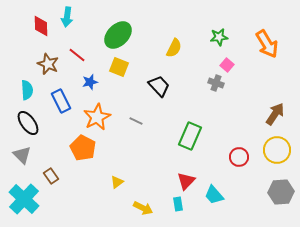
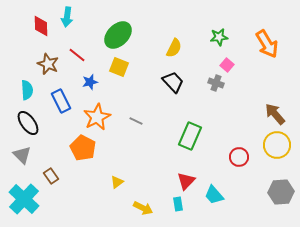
black trapezoid: moved 14 px right, 4 px up
brown arrow: rotated 75 degrees counterclockwise
yellow circle: moved 5 px up
